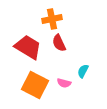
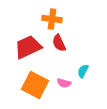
orange cross: rotated 18 degrees clockwise
red trapezoid: rotated 56 degrees counterclockwise
